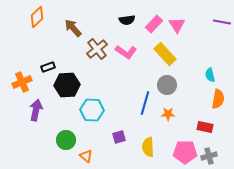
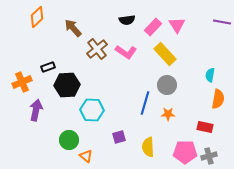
pink rectangle: moved 1 px left, 3 px down
cyan semicircle: rotated 24 degrees clockwise
green circle: moved 3 px right
